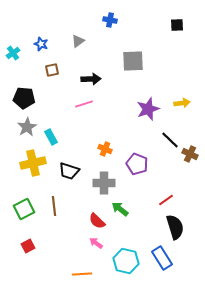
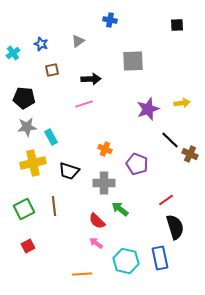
gray star: rotated 24 degrees clockwise
blue rectangle: moved 2 px left; rotated 20 degrees clockwise
